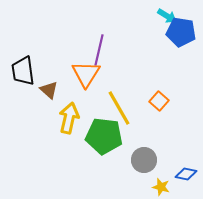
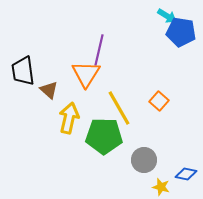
green pentagon: rotated 6 degrees counterclockwise
